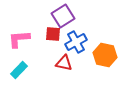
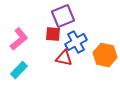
purple square: rotated 10 degrees clockwise
pink L-shape: rotated 145 degrees clockwise
red triangle: moved 5 px up
